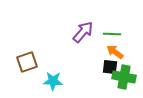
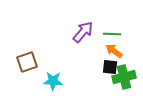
orange arrow: moved 1 px left, 1 px up
green cross: rotated 25 degrees counterclockwise
